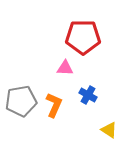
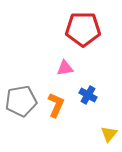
red pentagon: moved 8 px up
pink triangle: rotated 12 degrees counterclockwise
orange L-shape: moved 2 px right
yellow triangle: moved 4 px down; rotated 36 degrees clockwise
